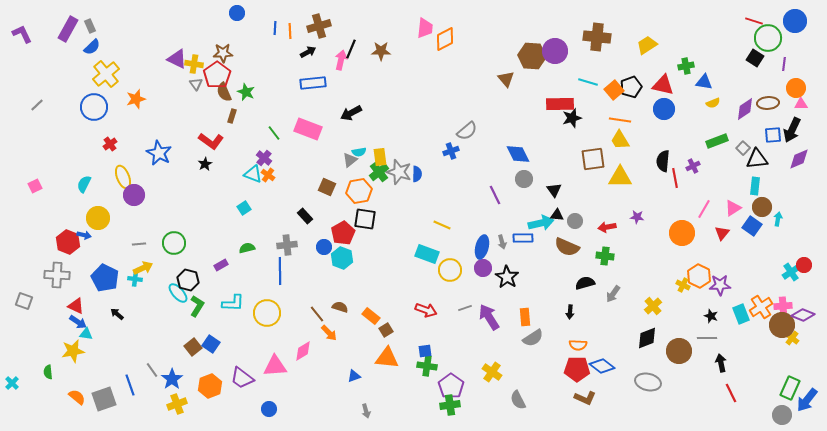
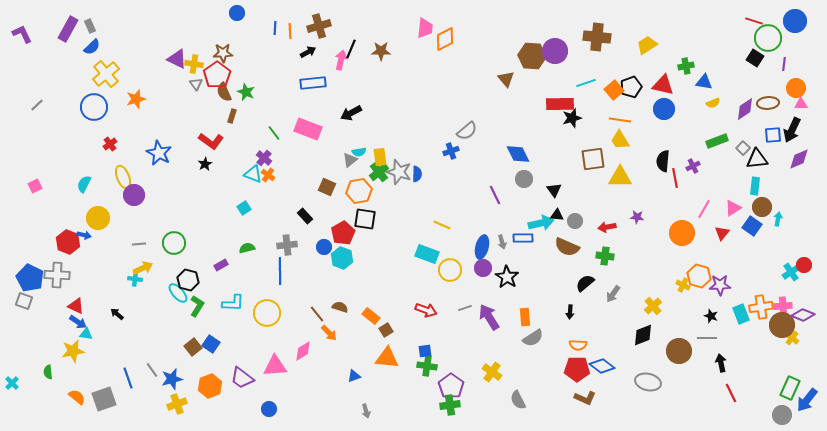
cyan line at (588, 82): moved 2 px left, 1 px down; rotated 36 degrees counterclockwise
orange hexagon at (699, 276): rotated 10 degrees counterclockwise
blue pentagon at (105, 278): moved 75 px left
black semicircle at (585, 283): rotated 24 degrees counterclockwise
orange cross at (761, 307): rotated 25 degrees clockwise
black diamond at (647, 338): moved 4 px left, 3 px up
blue star at (172, 379): rotated 20 degrees clockwise
blue line at (130, 385): moved 2 px left, 7 px up
